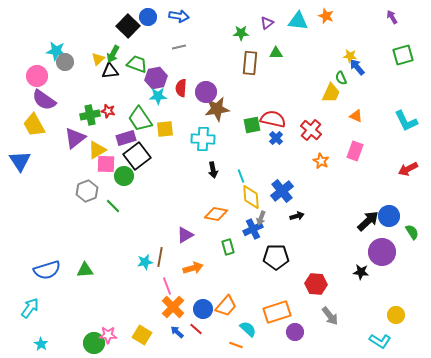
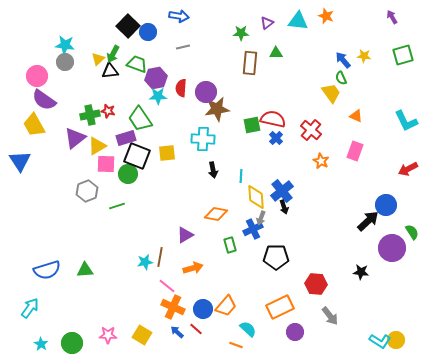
blue circle at (148, 17): moved 15 px down
gray line at (179, 47): moved 4 px right
cyan star at (56, 51): moved 9 px right, 6 px up
yellow star at (350, 56): moved 14 px right
blue arrow at (357, 67): moved 14 px left, 7 px up
yellow trapezoid at (331, 93): rotated 60 degrees counterclockwise
yellow square at (165, 129): moved 2 px right, 24 px down
yellow triangle at (97, 150): moved 4 px up
black square at (137, 156): rotated 32 degrees counterclockwise
green circle at (124, 176): moved 4 px right, 2 px up
cyan line at (241, 176): rotated 24 degrees clockwise
yellow diamond at (251, 197): moved 5 px right
green line at (113, 206): moved 4 px right; rotated 63 degrees counterclockwise
black arrow at (297, 216): moved 13 px left, 9 px up; rotated 88 degrees clockwise
blue circle at (389, 216): moved 3 px left, 11 px up
green rectangle at (228, 247): moved 2 px right, 2 px up
purple circle at (382, 252): moved 10 px right, 4 px up
pink line at (167, 286): rotated 30 degrees counterclockwise
orange cross at (173, 307): rotated 20 degrees counterclockwise
orange rectangle at (277, 312): moved 3 px right, 5 px up; rotated 8 degrees counterclockwise
yellow circle at (396, 315): moved 25 px down
green circle at (94, 343): moved 22 px left
